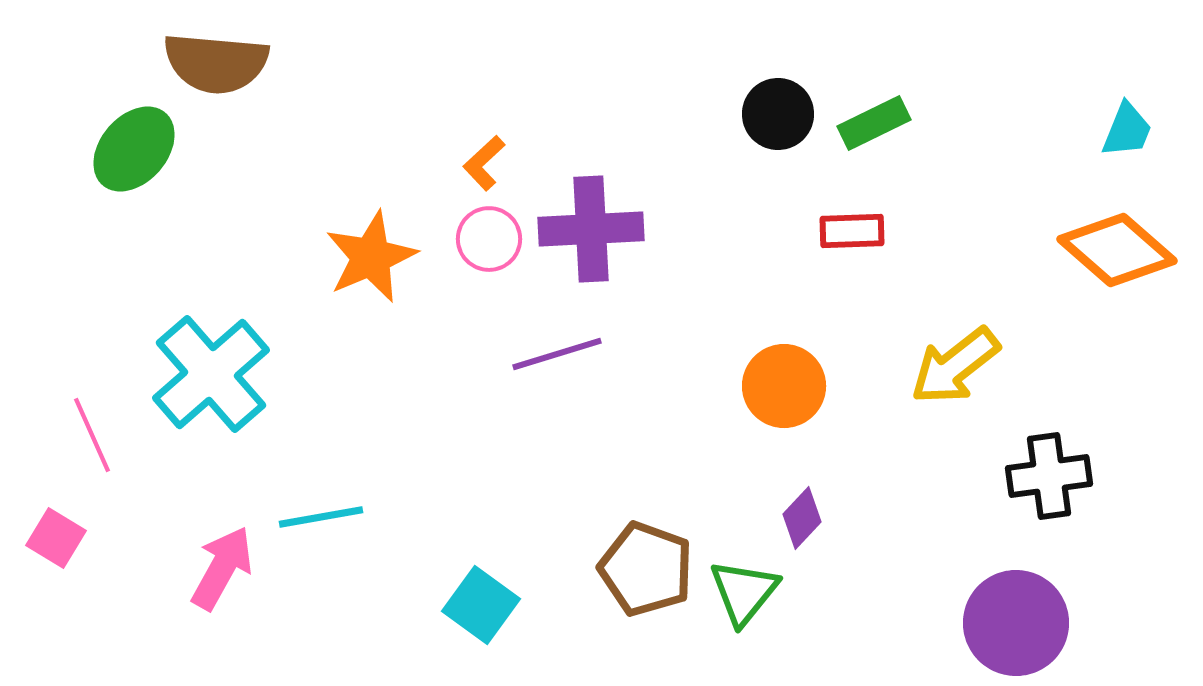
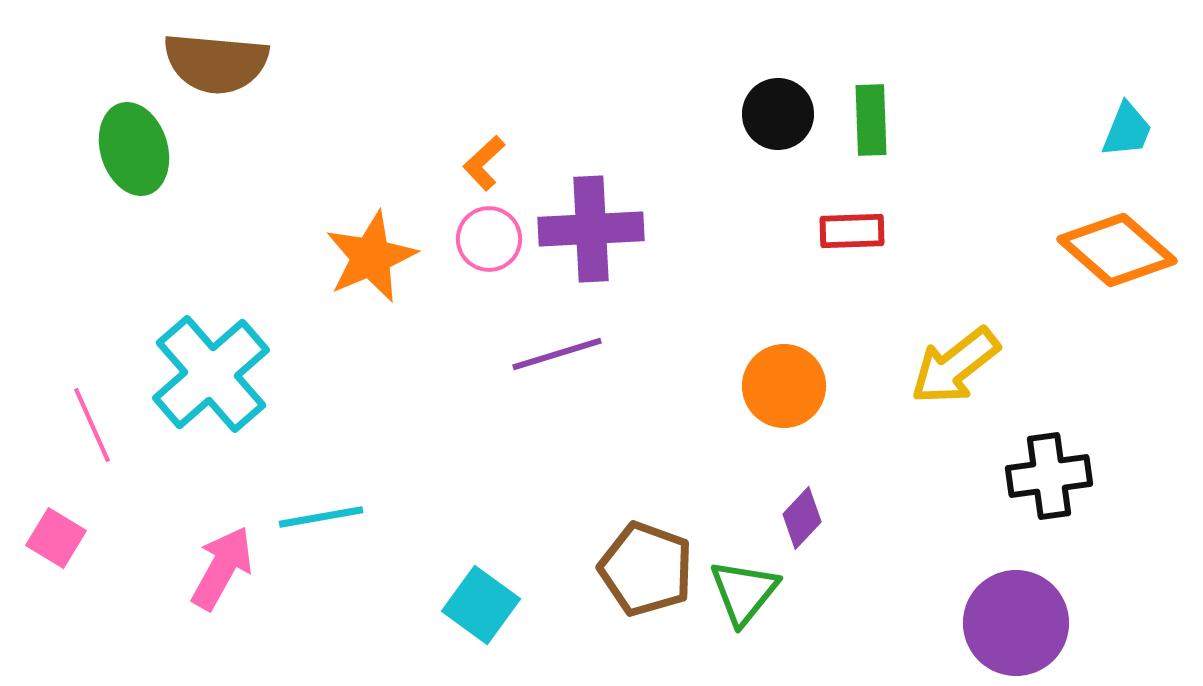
green rectangle: moved 3 px left, 3 px up; rotated 66 degrees counterclockwise
green ellipse: rotated 58 degrees counterclockwise
pink line: moved 10 px up
